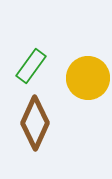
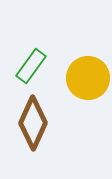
brown diamond: moved 2 px left
